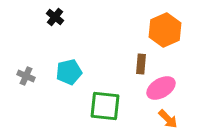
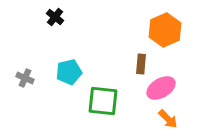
gray cross: moved 1 px left, 2 px down
green square: moved 2 px left, 5 px up
